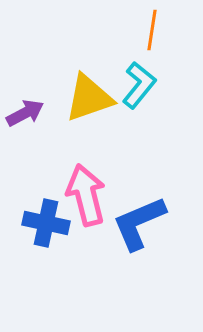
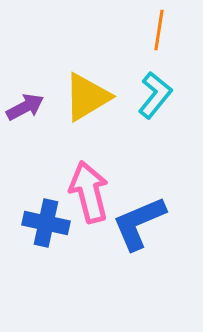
orange line: moved 7 px right
cyan L-shape: moved 16 px right, 10 px down
yellow triangle: moved 2 px left, 1 px up; rotated 12 degrees counterclockwise
purple arrow: moved 6 px up
pink arrow: moved 3 px right, 3 px up
